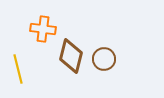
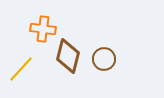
brown diamond: moved 3 px left
yellow line: moved 3 px right; rotated 56 degrees clockwise
